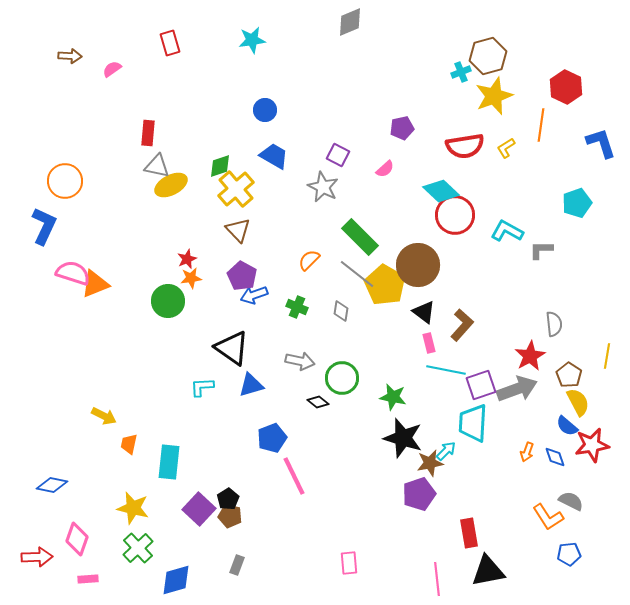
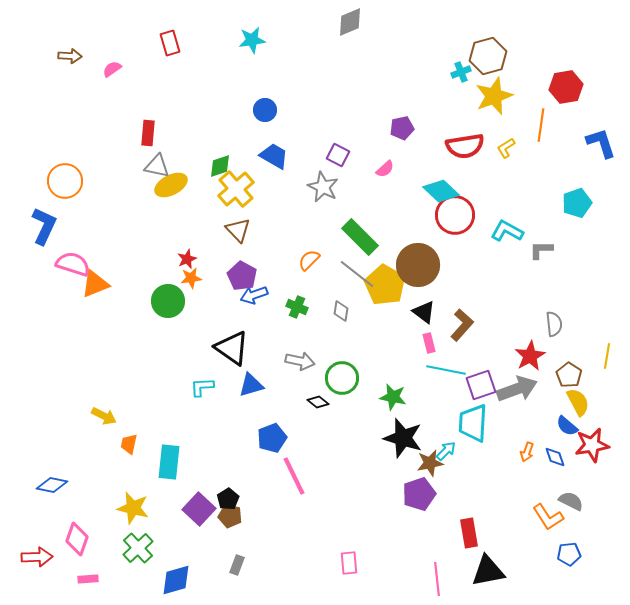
red hexagon at (566, 87): rotated 24 degrees clockwise
pink semicircle at (73, 273): moved 9 px up
